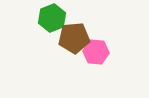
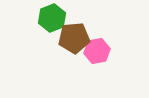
pink hexagon: moved 1 px right, 1 px up; rotated 15 degrees counterclockwise
